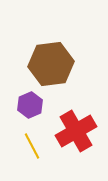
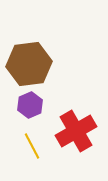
brown hexagon: moved 22 px left
